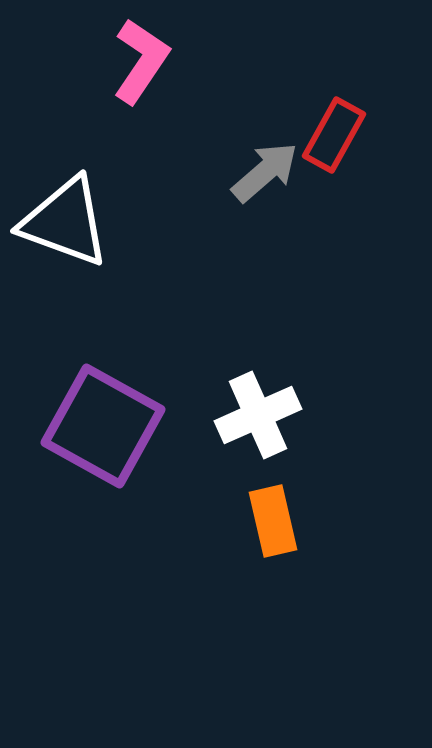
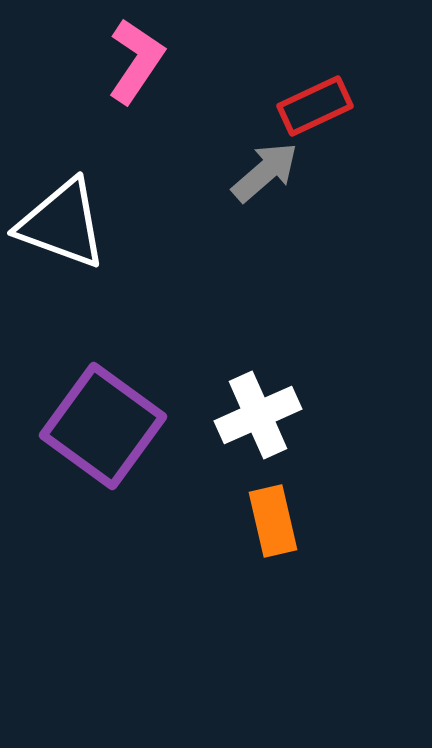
pink L-shape: moved 5 px left
red rectangle: moved 19 px left, 29 px up; rotated 36 degrees clockwise
white triangle: moved 3 px left, 2 px down
purple square: rotated 7 degrees clockwise
